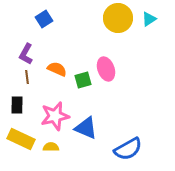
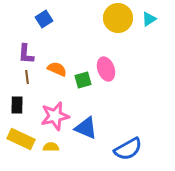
purple L-shape: rotated 25 degrees counterclockwise
